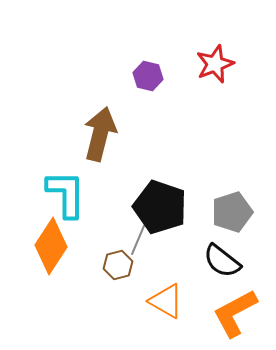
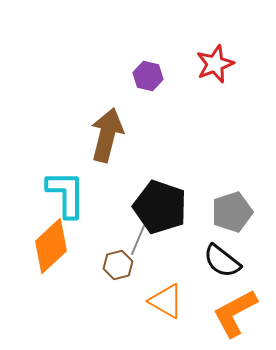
brown arrow: moved 7 px right, 1 px down
orange diamond: rotated 14 degrees clockwise
